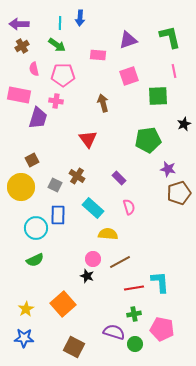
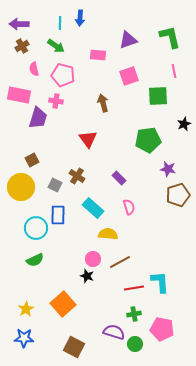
green arrow at (57, 45): moved 1 px left, 1 px down
pink pentagon at (63, 75): rotated 15 degrees clockwise
brown pentagon at (179, 193): moved 1 px left, 2 px down
